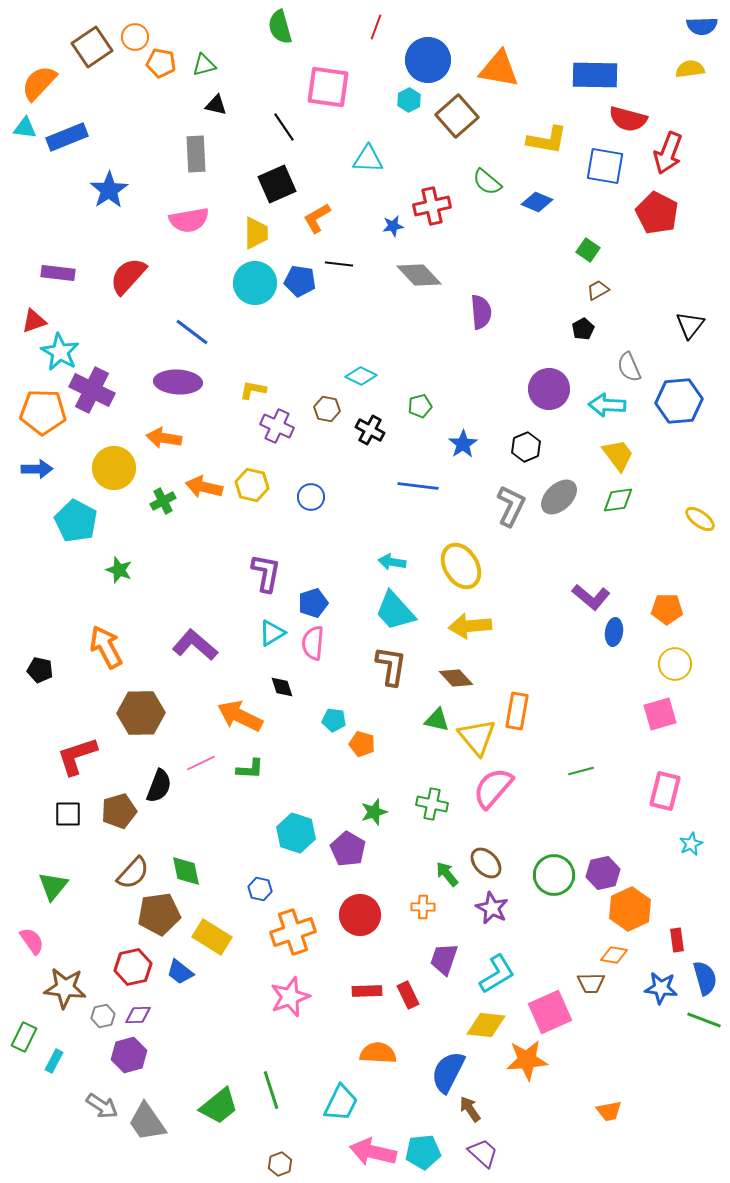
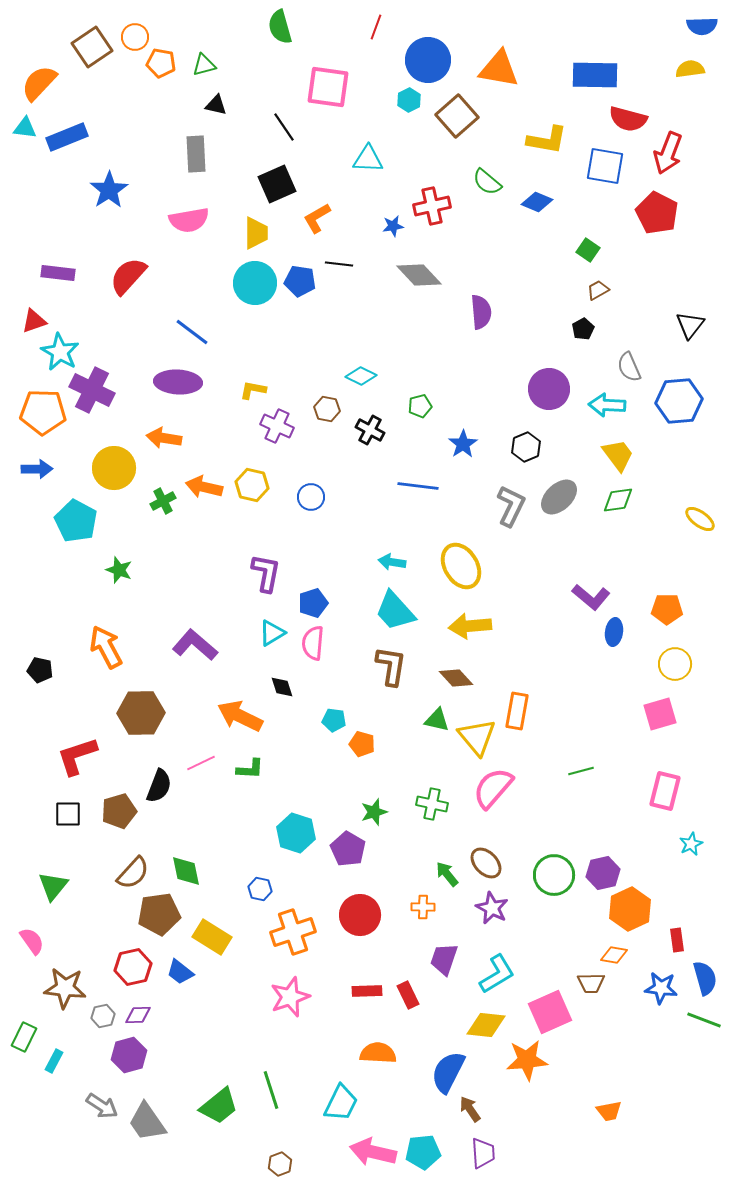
purple trapezoid at (483, 1153): rotated 44 degrees clockwise
